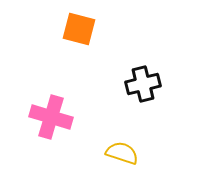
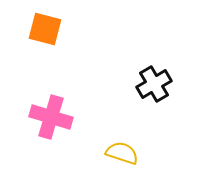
orange square: moved 34 px left
black cross: moved 11 px right; rotated 16 degrees counterclockwise
